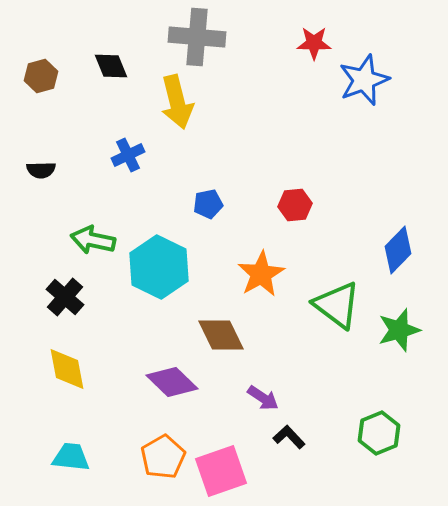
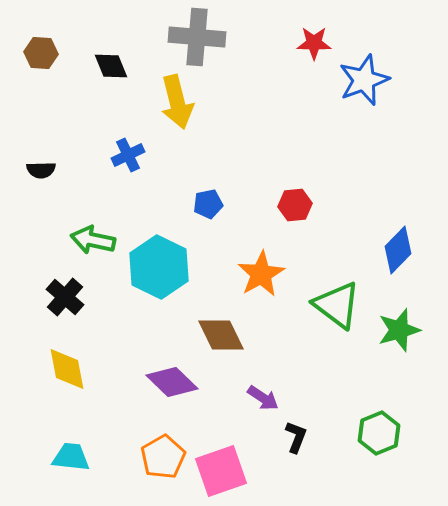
brown hexagon: moved 23 px up; rotated 20 degrees clockwise
black L-shape: moved 7 px right; rotated 64 degrees clockwise
